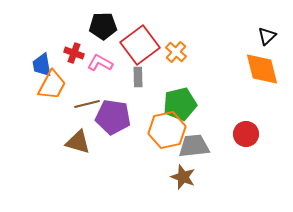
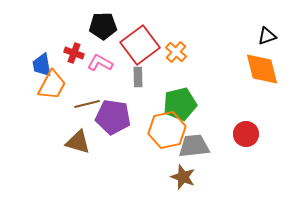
black triangle: rotated 24 degrees clockwise
